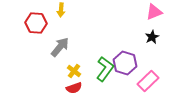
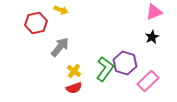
yellow arrow: rotated 72 degrees counterclockwise
red hexagon: rotated 15 degrees counterclockwise
